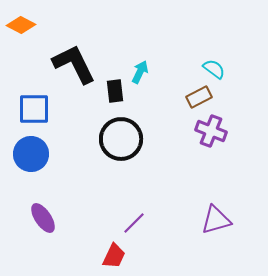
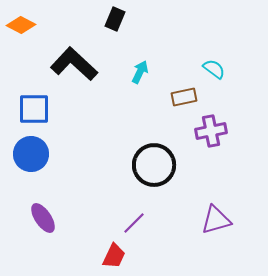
black L-shape: rotated 21 degrees counterclockwise
black rectangle: moved 72 px up; rotated 30 degrees clockwise
brown rectangle: moved 15 px left; rotated 15 degrees clockwise
purple cross: rotated 32 degrees counterclockwise
black circle: moved 33 px right, 26 px down
